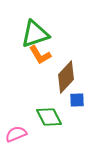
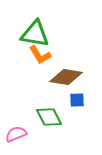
green triangle: rotated 28 degrees clockwise
brown diamond: rotated 56 degrees clockwise
